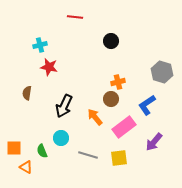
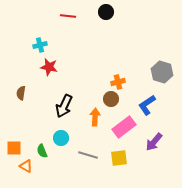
red line: moved 7 px left, 1 px up
black circle: moved 5 px left, 29 px up
brown semicircle: moved 6 px left
orange arrow: rotated 42 degrees clockwise
orange triangle: moved 1 px up
